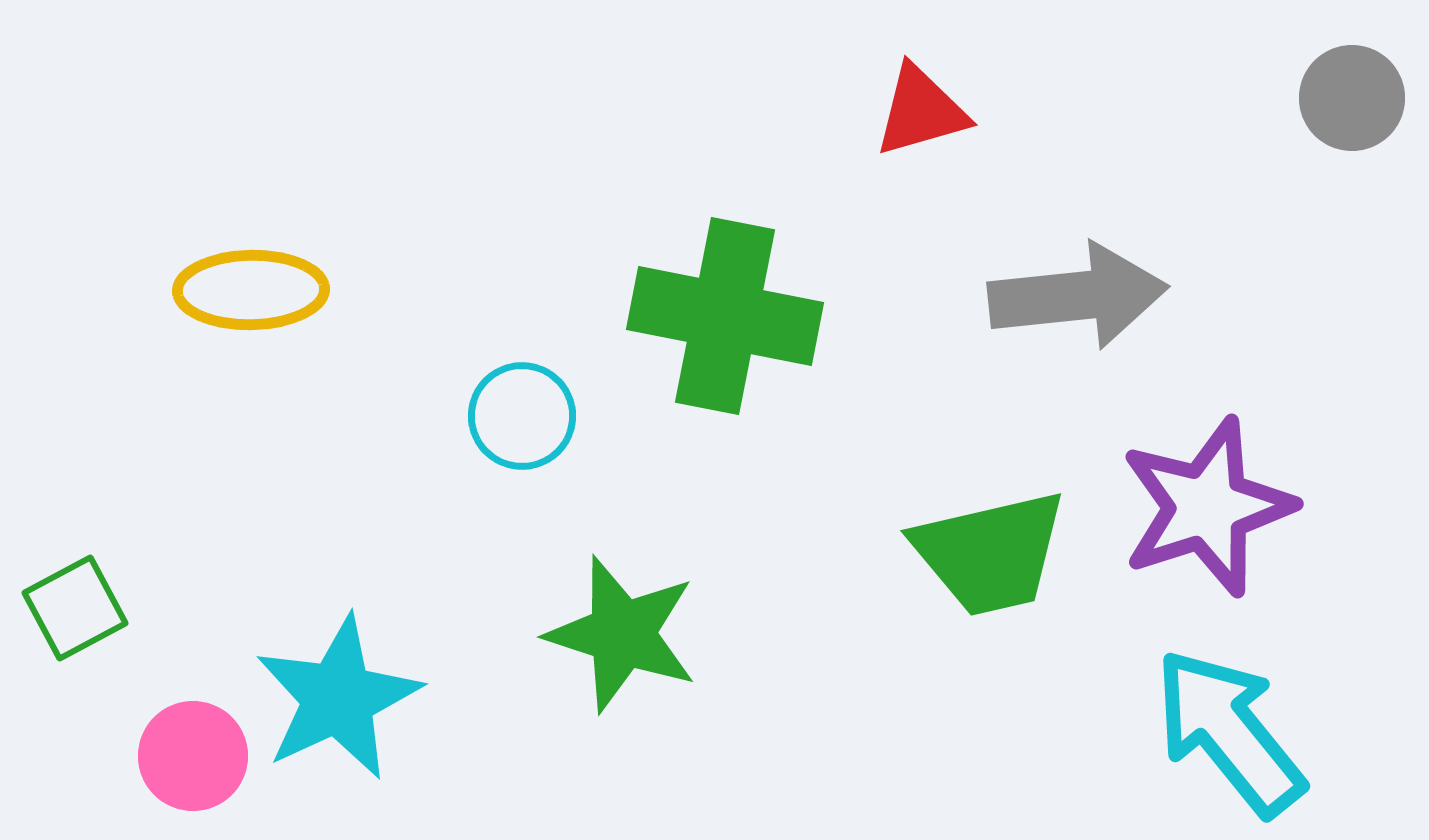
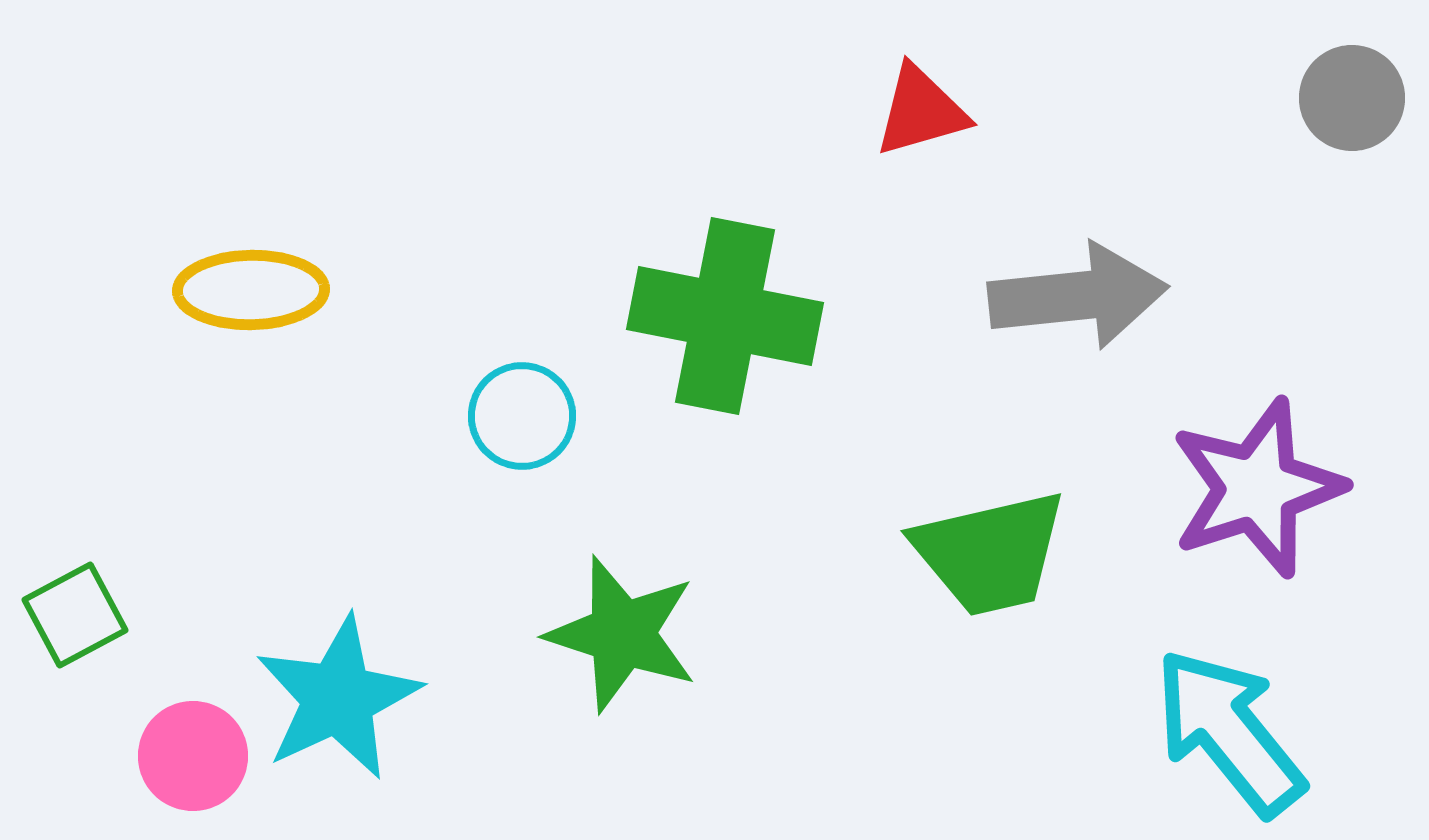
purple star: moved 50 px right, 19 px up
green square: moved 7 px down
